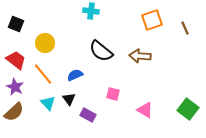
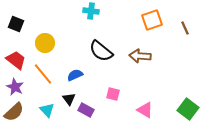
cyan triangle: moved 1 px left, 7 px down
purple rectangle: moved 2 px left, 5 px up
